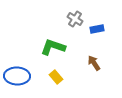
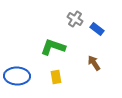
blue rectangle: rotated 48 degrees clockwise
yellow rectangle: rotated 32 degrees clockwise
